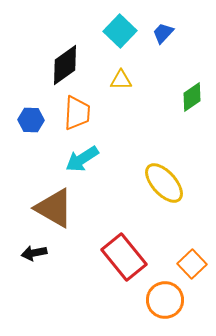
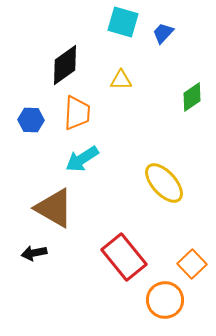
cyan square: moved 3 px right, 9 px up; rotated 28 degrees counterclockwise
